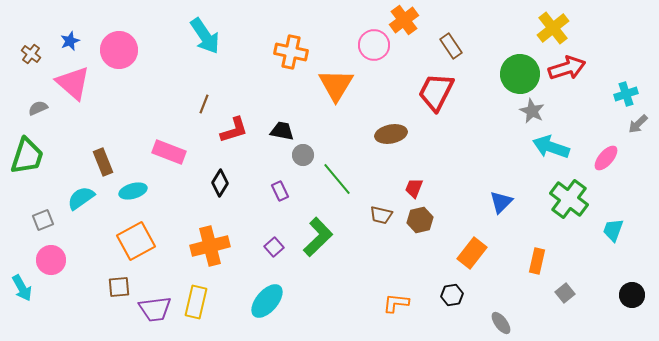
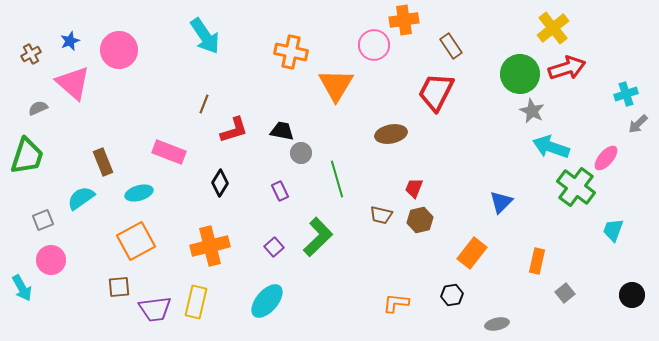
orange cross at (404, 20): rotated 28 degrees clockwise
brown cross at (31, 54): rotated 24 degrees clockwise
gray circle at (303, 155): moved 2 px left, 2 px up
green line at (337, 179): rotated 24 degrees clockwise
cyan ellipse at (133, 191): moved 6 px right, 2 px down
green cross at (569, 199): moved 7 px right, 12 px up
gray ellipse at (501, 323): moved 4 px left, 1 px down; rotated 65 degrees counterclockwise
